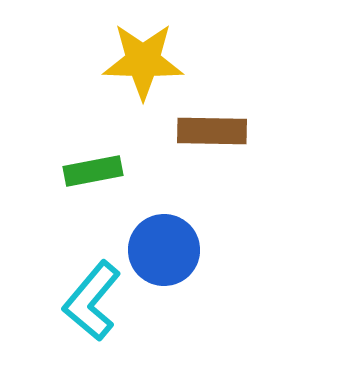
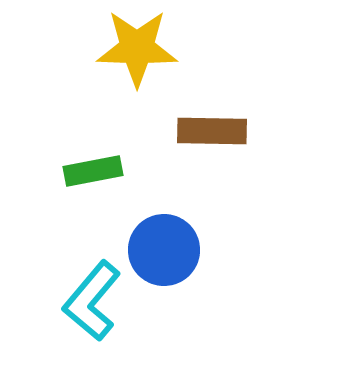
yellow star: moved 6 px left, 13 px up
